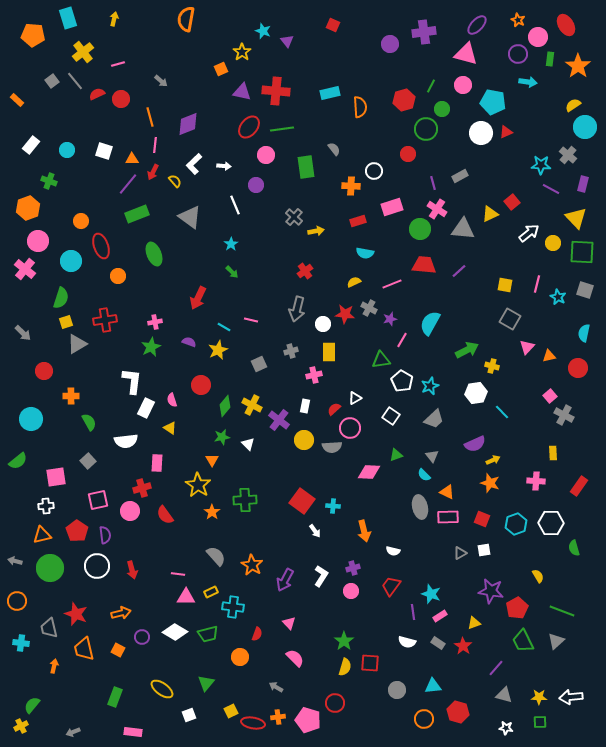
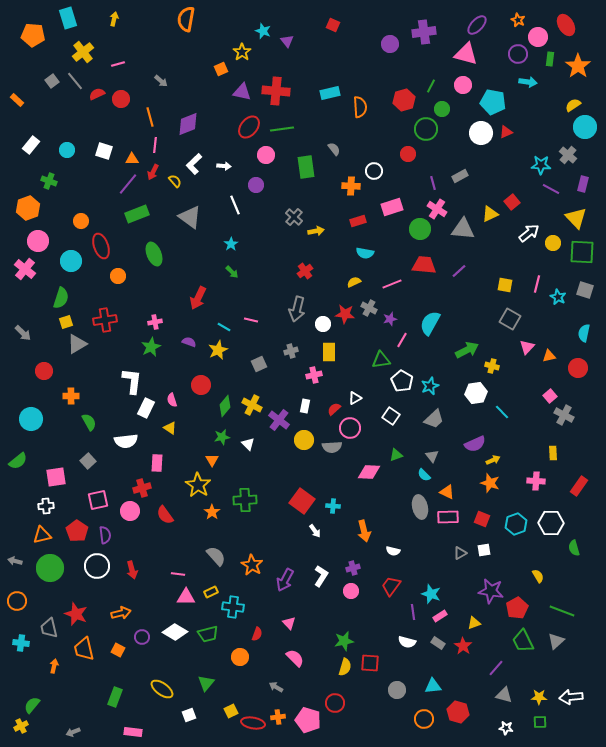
green star at (344, 641): rotated 24 degrees clockwise
